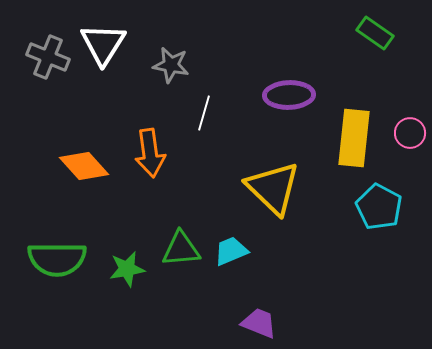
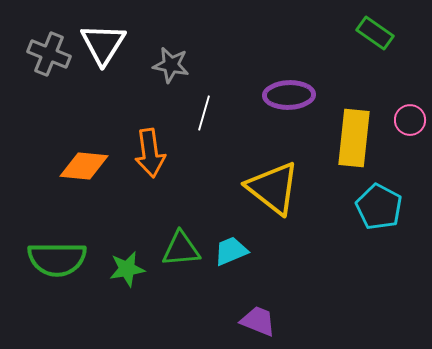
gray cross: moved 1 px right, 3 px up
pink circle: moved 13 px up
orange diamond: rotated 42 degrees counterclockwise
yellow triangle: rotated 6 degrees counterclockwise
purple trapezoid: moved 1 px left, 2 px up
